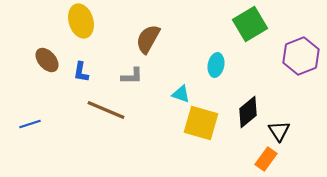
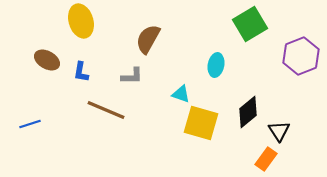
brown ellipse: rotated 20 degrees counterclockwise
